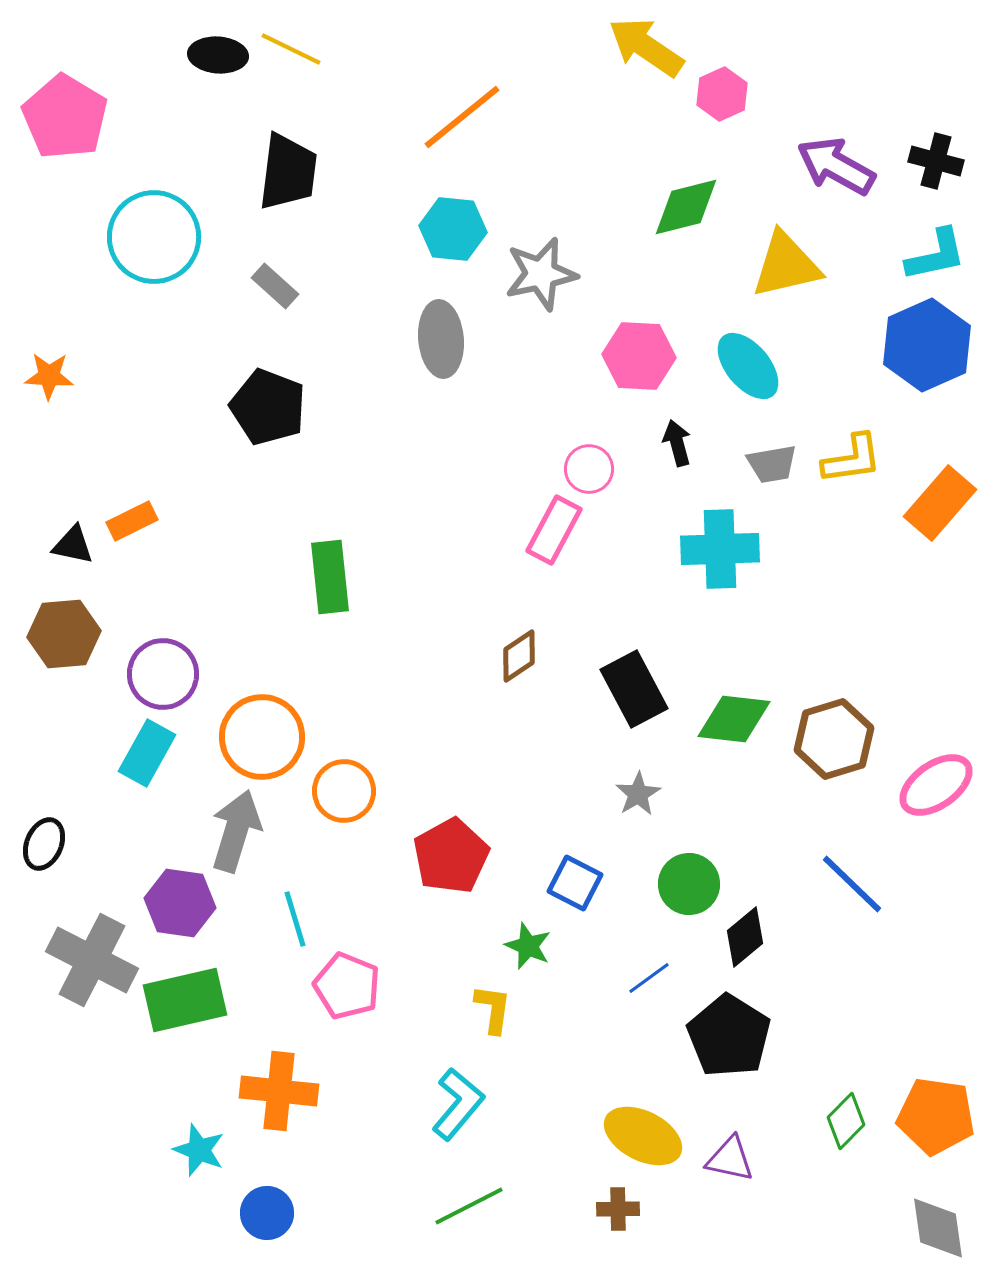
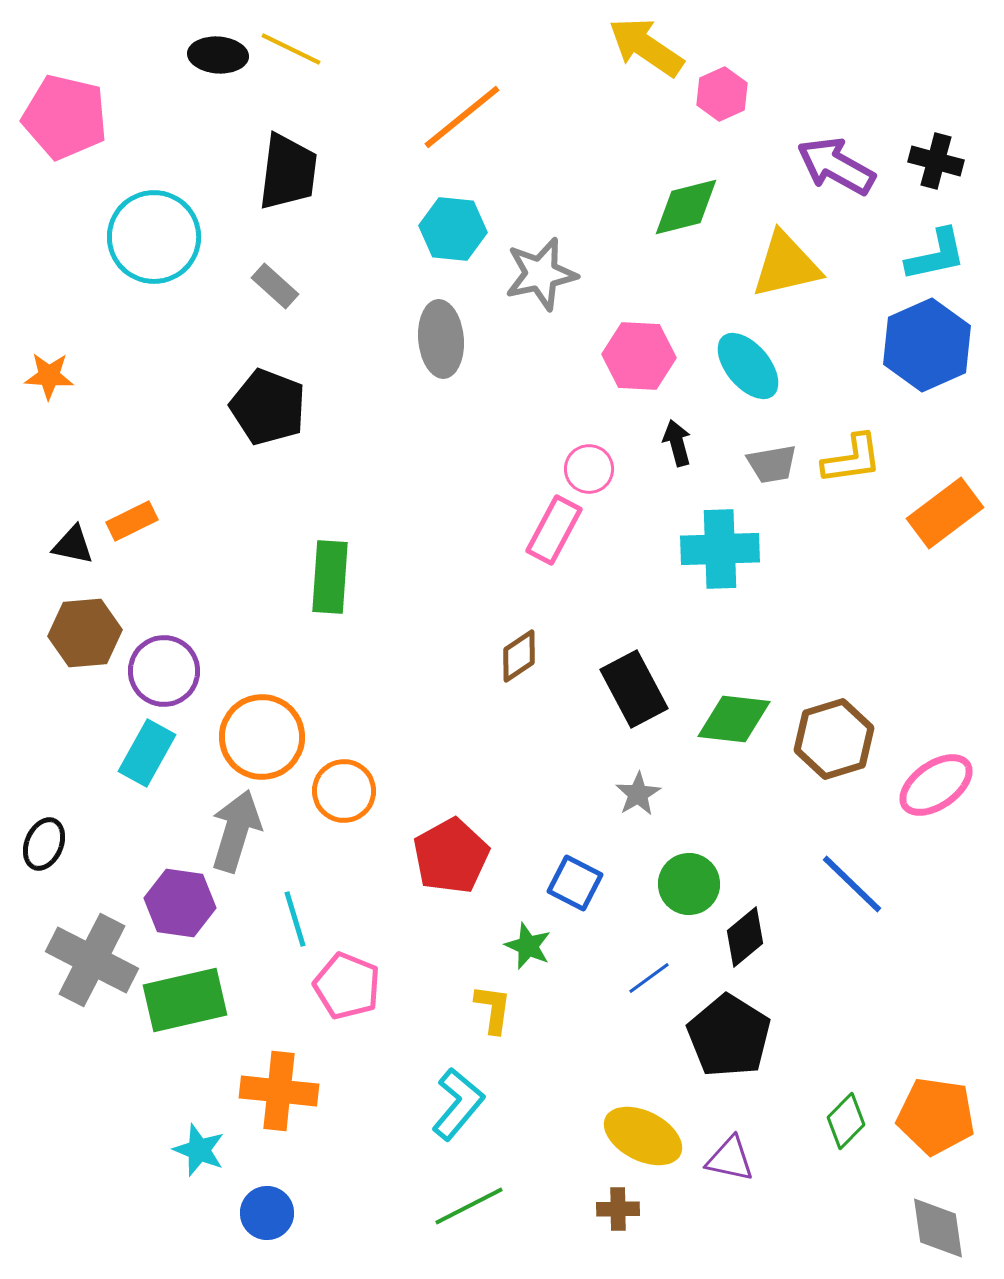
pink pentagon at (65, 117): rotated 18 degrees counterclockwise
orange rectangle at (940, 503): moved 5 px right, 10 px down; rotated 12 degrees clockwise
green rectangle at (330, 577): rotated 10 degrees clockwise
brown hexagon at (64, 634): moved 21 px right, 1 px up
purple circle at (163, 674): moved 1 px right, 3 px up
